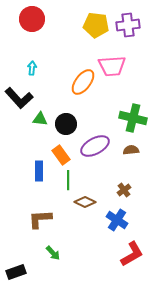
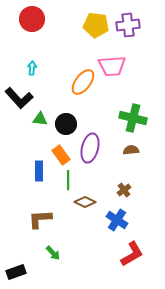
purple ellipse: moved 5 px left, 2 px down; rotated 48 degrees counterclockwise
